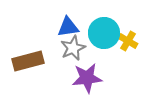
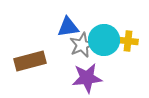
cyan circle: moved 7 px down
yellow cross: rotated 24 degrees counterclockwise
gray star: moved 9 px right, 3 px up
brown rectangle: moved 2 px right
